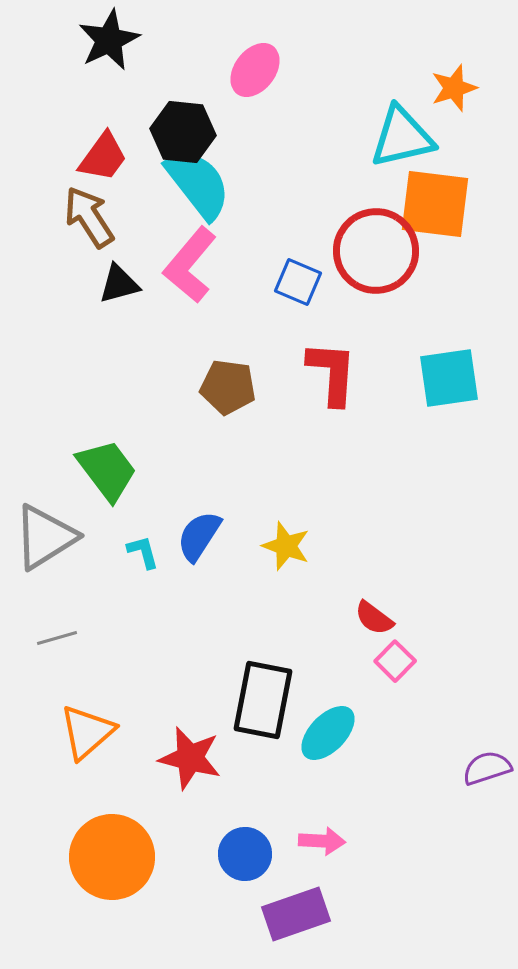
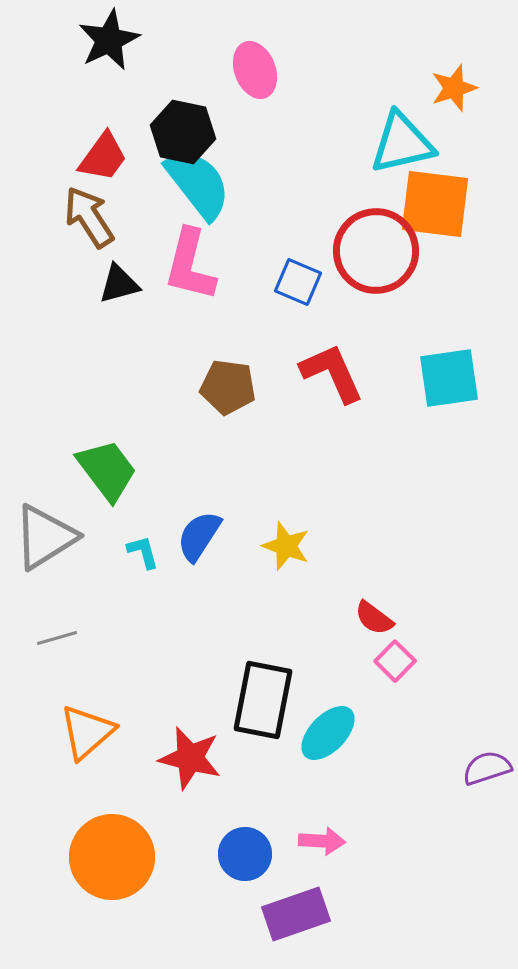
pink ellipse: rotated 58 degrees counterclockwise
black hexagon: rotated 6 degrees clockwise
cyan triangle: moved 6 px down
pink L-shape: rotated 26 degrees counterclockwise
red L-shape: rotated 28 degrees counterclockwise
